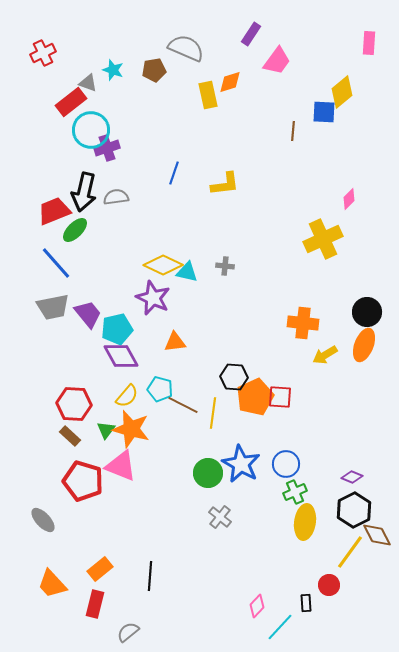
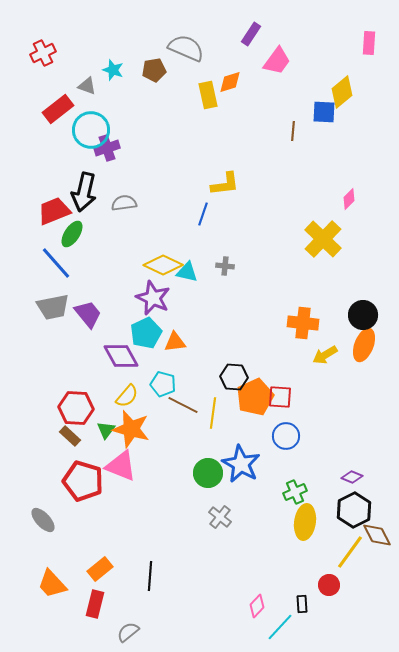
gray triangle at (88, 83): moved 1 px left, 3 px down
red rectangle at (71, 102): moved 13 px left, 7 px down
blue line at (174, 173): moved 29 px right, 41 px down
gray semicircle at (116, 197): moved 8 px right, 6 px down
green ellipse at (75, 230): moved 3 px left, 4 px down; rotated 12 degrees counterclockwise
yellow cross at (323, 239): rotated 21 degrees counterclockwise
black circle at (367, 312): moved 4 px left, 3 px down
cyan pentagon at (117, 329): moved 29 px right, 4 px down; rotated 12 degrees counterclockwise
cyan pentagon at (160, 389): moved 3 px right, 5 px up
red hexagon at (74, 404): moved 2 px right, 4 px down
blue circle at (286, 464): moved 28 px up
black rectangle at (306, 603): moved 4 px left, 1 px down
